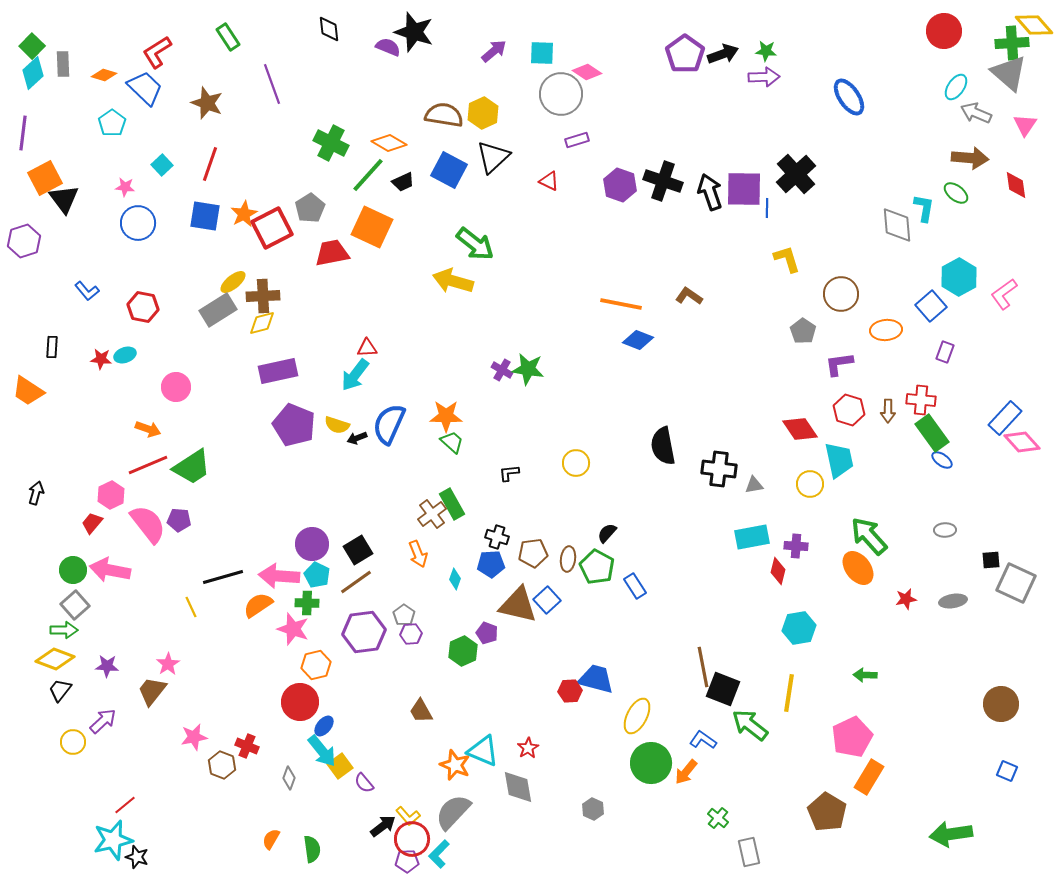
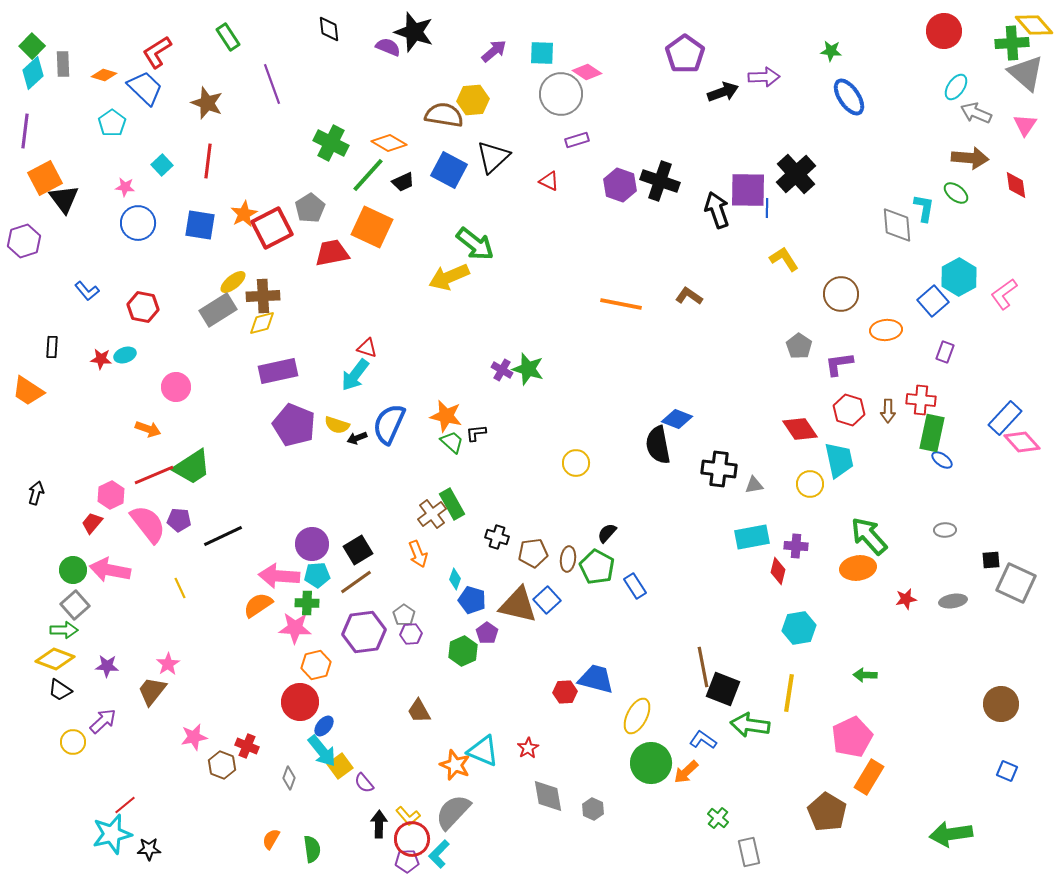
green star at (766, 51): moved 65 px right
black arrow at (723, 54): moved 38 px down
gray triangle at (1009, 73): moved 17 px right
yellow hexagon at (483, 113): moved 10 px left, 13 px up; rotated 20 degrees clockwise
purple line at (23, 133): moved 2 px right, 2 px up
red line at (210, 164): moved 2 px left, 3 px up; rotated 12 degrees counterclockwise
black cross at (663, 181): moved 3 px left
purple square at (744, 189): moved 4 px right, 1 px down
black arrow at (710, 192): moved 7 px right, 18 px down
blue square at (205, 216): moved 5 px left, 9 px down
yellow L-shape at (787, 259): moved 3 px left; rotated 16 degrees counterclockwise
yellow arrow at (453, 281): moved 4 px left, 4 px up; rotated 39 degrees counterclockwise
blue square at (931, 306): moved 2 px right, 5 px up
gray pentagon at (803, 331): moved 4 px left, 15 px down
blue diamond at (638, 340): moved 39 px right, 79 px down
red triangle at (367, 348): rotated 20 degrees clockwise
green star at (528, 369): rotated 8 degrees clockwise
orange star at (446, 416): rotated 12 degrees clockwise
green rectangle at (932, 433): rotated 48 degrees clockwise
black semicircle at (663, 446): moved 5 px left, 1 px up
red line at (148, 465): moved 6 px right, 10 px down
black L-shape at (509, 473): moved 33 px left, 40 px up
blue pentagon at (491, 564): moved 19 px left, 36 px down; rotated 20 degrees clockwise
orange ellipse at (858, 568): rotated 60 degrees counterclockwise
cyan pentagon at (317, 575): rotated 30 degrees counterclockwise
black line at (223, 577): moved 41 px up; rotated 9 degrees counterclockwise
yellow line at (191, 607): moved 11 px left, 19 px up
pink star at (293, 629): moved 2 px right, 1 px up; rotated 16 degrees counterclockwise
purple pentagon at (487, 633): rotated 15 degrees clockwise
black trapezoid at (60, 690): rotated 95 degrees counterclockwise
red hexagon at (570, 691): moved 5 px left, 1 px down
brown trapezoid at (421, 711): moved 2 px left
green arrow at (750, 725): rotated 30 degrees counterclockwise
orange arrow at (686, 772): rotated 8 degrees clockwise
gray diamond at (518, 787): moved 30 px right, 9 px down
black arrow at (383, 826): moved 4 px left, 2 px up; rotated 52 degrees counterclockwise
cyan star at (113, 840): moved 1 px left, 6 px up
black star at (137, 857): moved 12 px right, 8 px up; rotated 20 degrees counterclockwise
